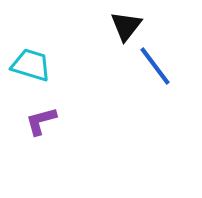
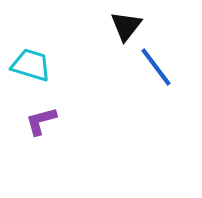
blue line: moved 1 px right, 1 px down
